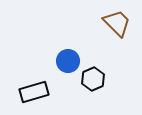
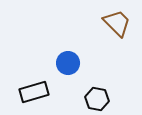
blue circle: moved 2 px down
black hexagon: moved 4 px right, 20 px down; rotated 25 degrees counterclockwise
